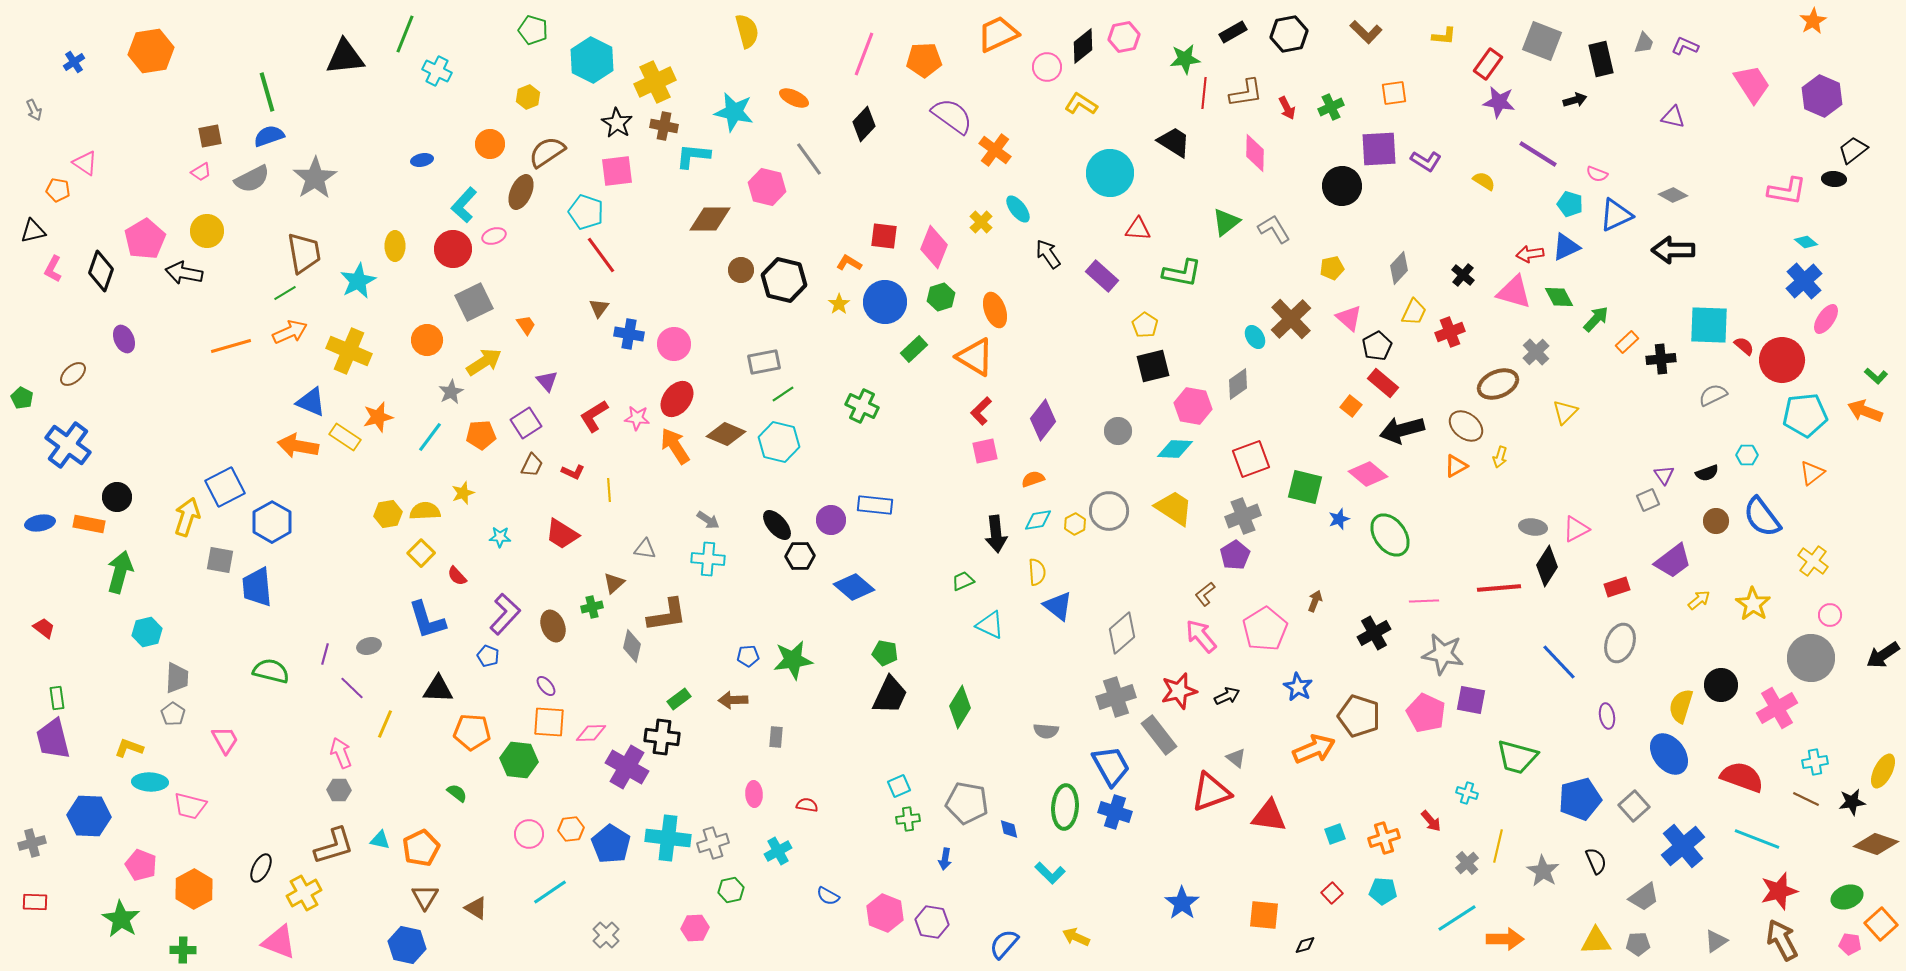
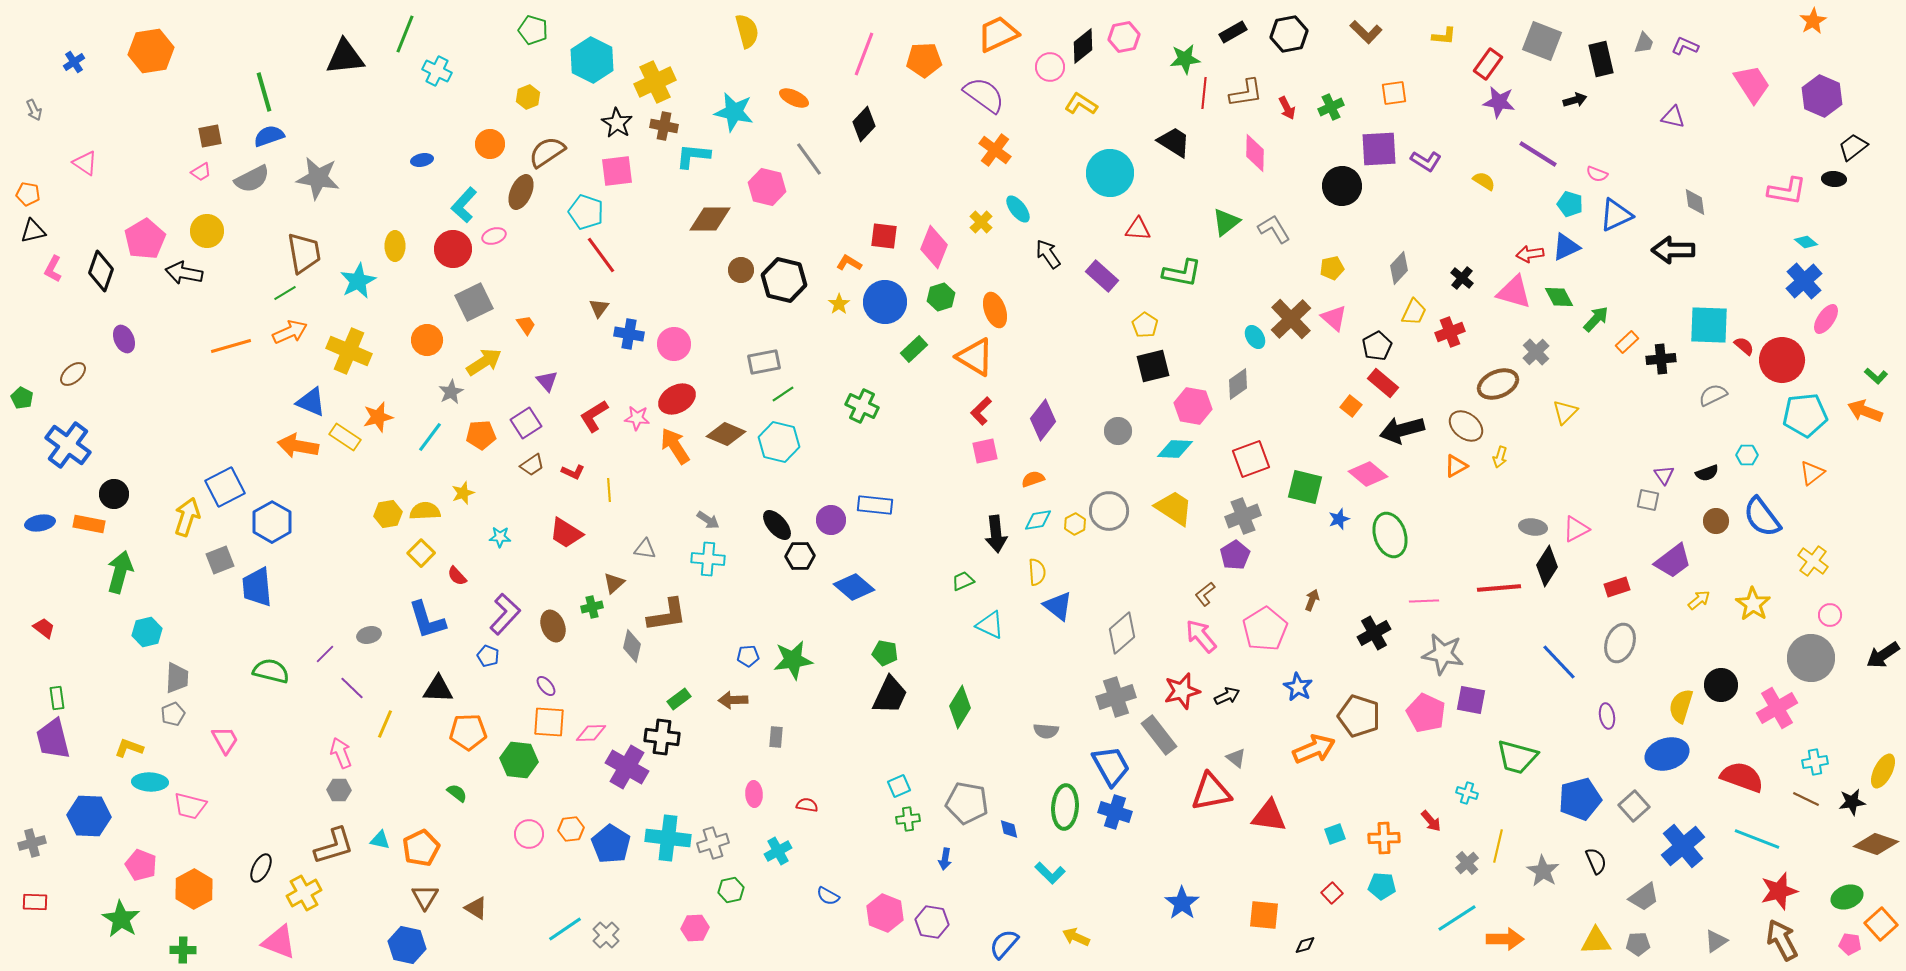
pink circle at (1047, 67): moved 3 px right
green line at (267, 92): moved 3 px left
purple semicircle at (952, 116): moved 32 px right, 21 px up
black trapezoid at (1853, 150): moved 3 px up
gray star at (315, 178): moved 3 px right; rotated 30 degrees counterclockwise
orange pentagon at (58, 190): moved 30 px left, 4 px down
gray diamond at (1673, 195): moved 22 px right, 7 px down; rotated 52 degrees clockwise
black cross at (1463, 275): moved 1 px left, 3 px down
pink triangle at (1349, 318): moved 15 px left
red ellipse at (677, 399): rotated 24 degrees clockwise
brown trapezoid at (532, 465): rotated 30 degrees clockwise
black circle at (117, 497): moved 3 px left, 3 px up
gray square at (1648, 500): rotated 35 degrees clockwise
red trapezoid at (562, 534): moved 4 px right, 1 px up
green ellipse at (1390, 535): rotated 18 degrees clockwise
gray square at (220, 560): rotated 32 degrees counterclockwise
brown arrow at (1315, 601): moved 3 px left, 1 px up
gray ellipse at (369, 646): moved 11 px up
purple line at (325, 654): rotated 30 degrees clockwise
red star at (1179, 691): moved 3 px right
gray pentagon at (173, 714): rotated 15 degrees clockwise
orange pentagon at (472, 732): moved 4 px left; rotated 6 degrees counterclockwise
blue ellipse at (1669, 754): moved 2 px left; rotated 69 degrees counterclockwise
red triangle at (1211, 792): rotated 9 degrees clockwise
orange cross at (1384, 838): rotated 16 degrees clockwise
cyan pentagon at (1383, 891): moved 1 px left, 5 px up
cyan line at (550, 892): moved 15 px right, 37 px down
